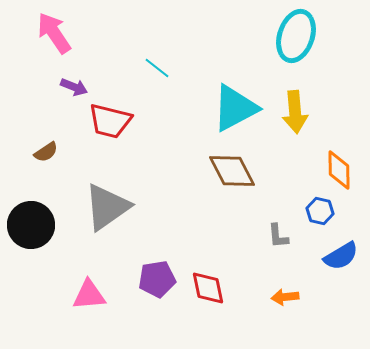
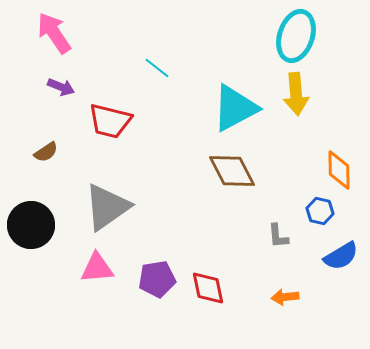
purple arrow: moved 13 px left
yellow arrow: moved 1 px right, 18 px up
pink triangle: moved 8 px right, 27 px up
